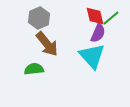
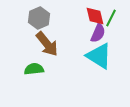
green line: rotated 24 degrees counterclockwise
cyan triangle: moved 7 px right; rotated 16 degrees counterclockwise
